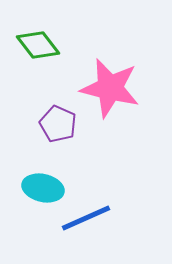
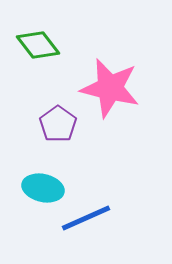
purple pentagon: rotated 12 degrees clockwise
